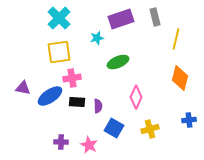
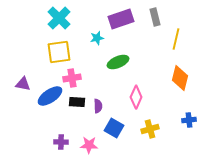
purple triangle: moved 4 px up
pink star: rotated 24 degrees counterclockwise
